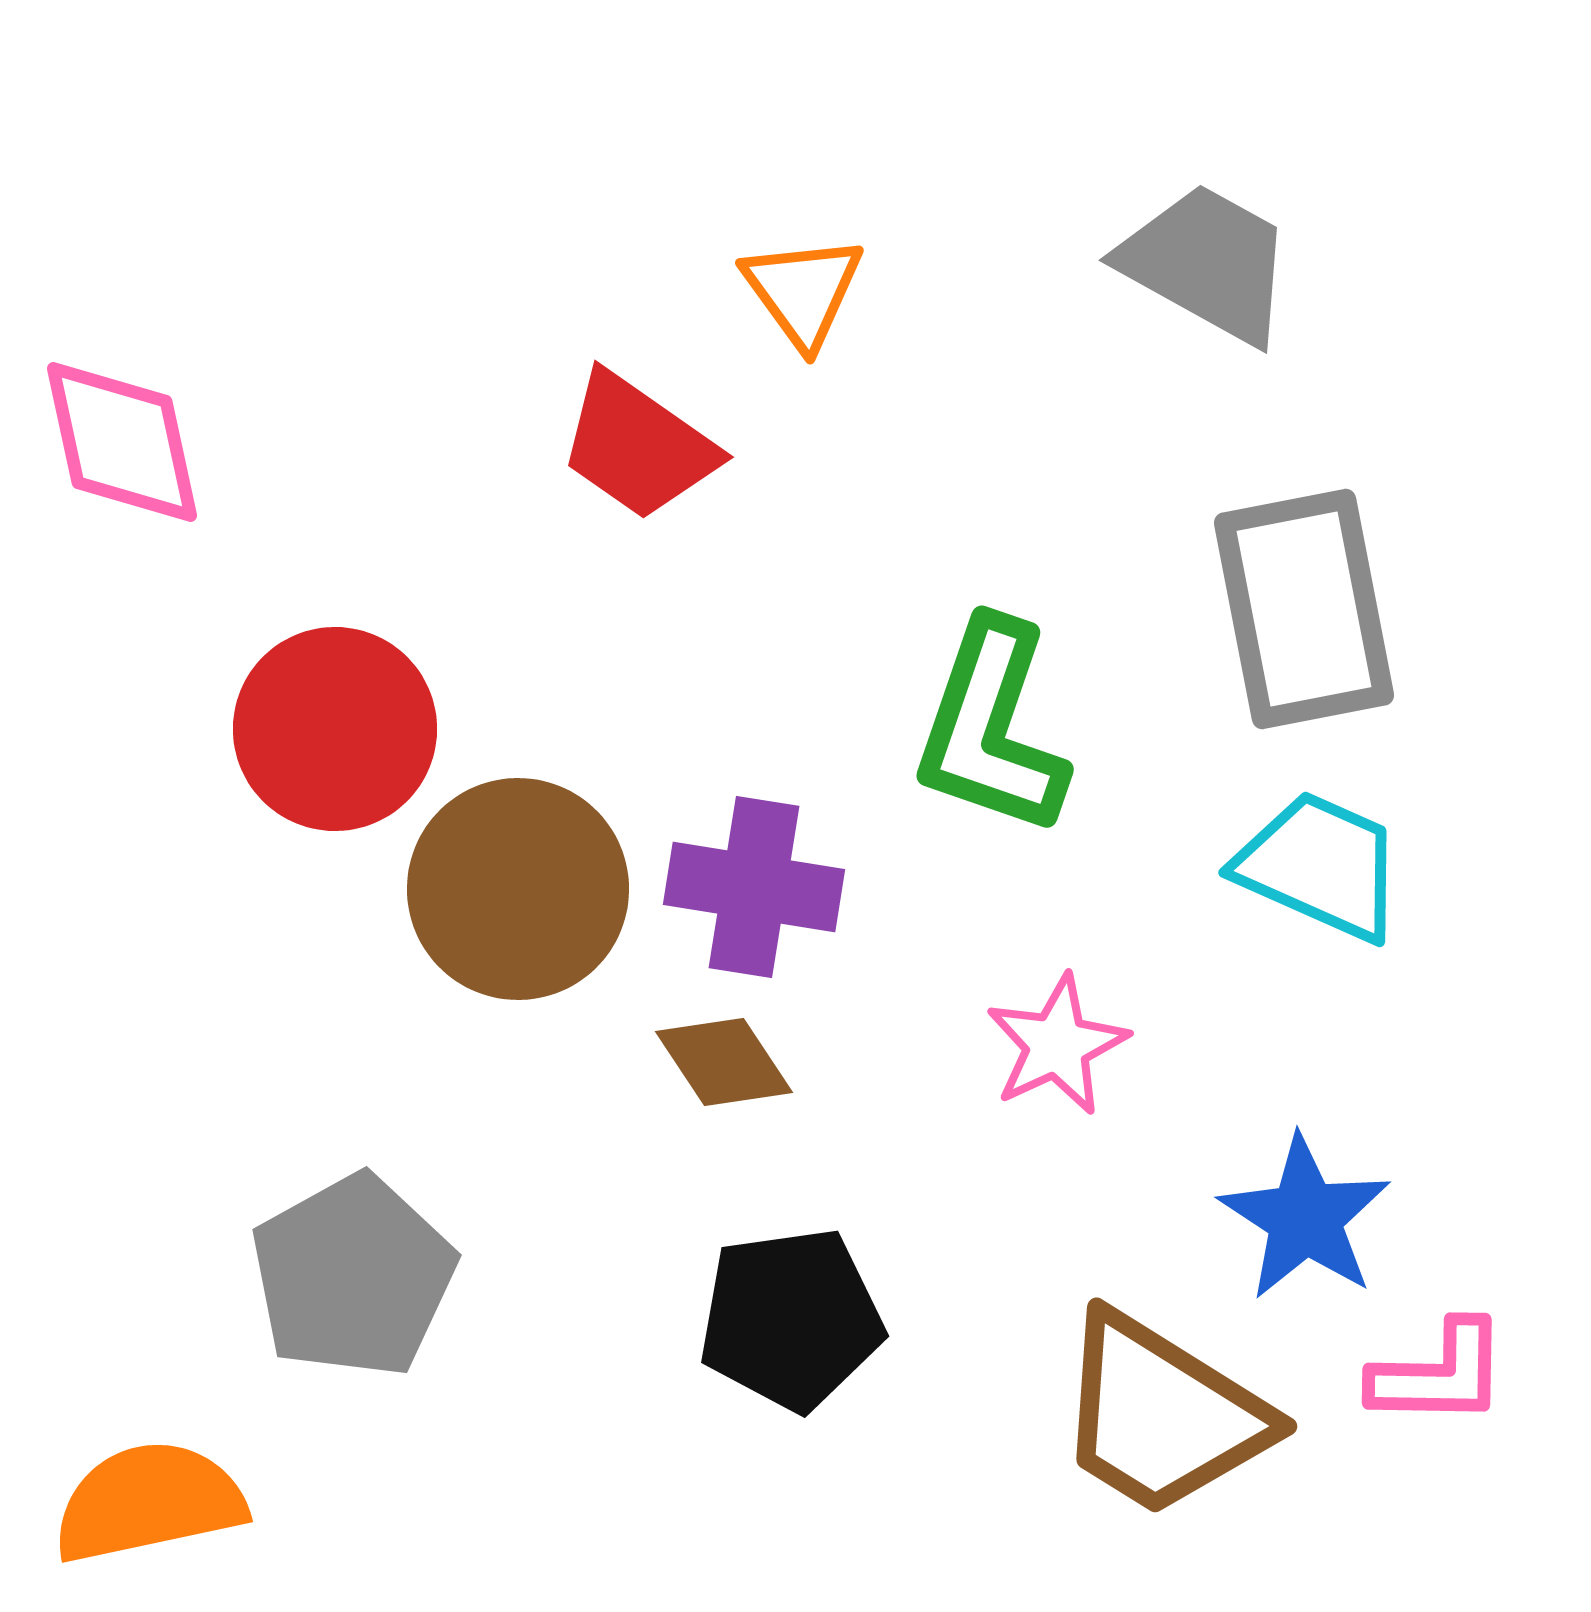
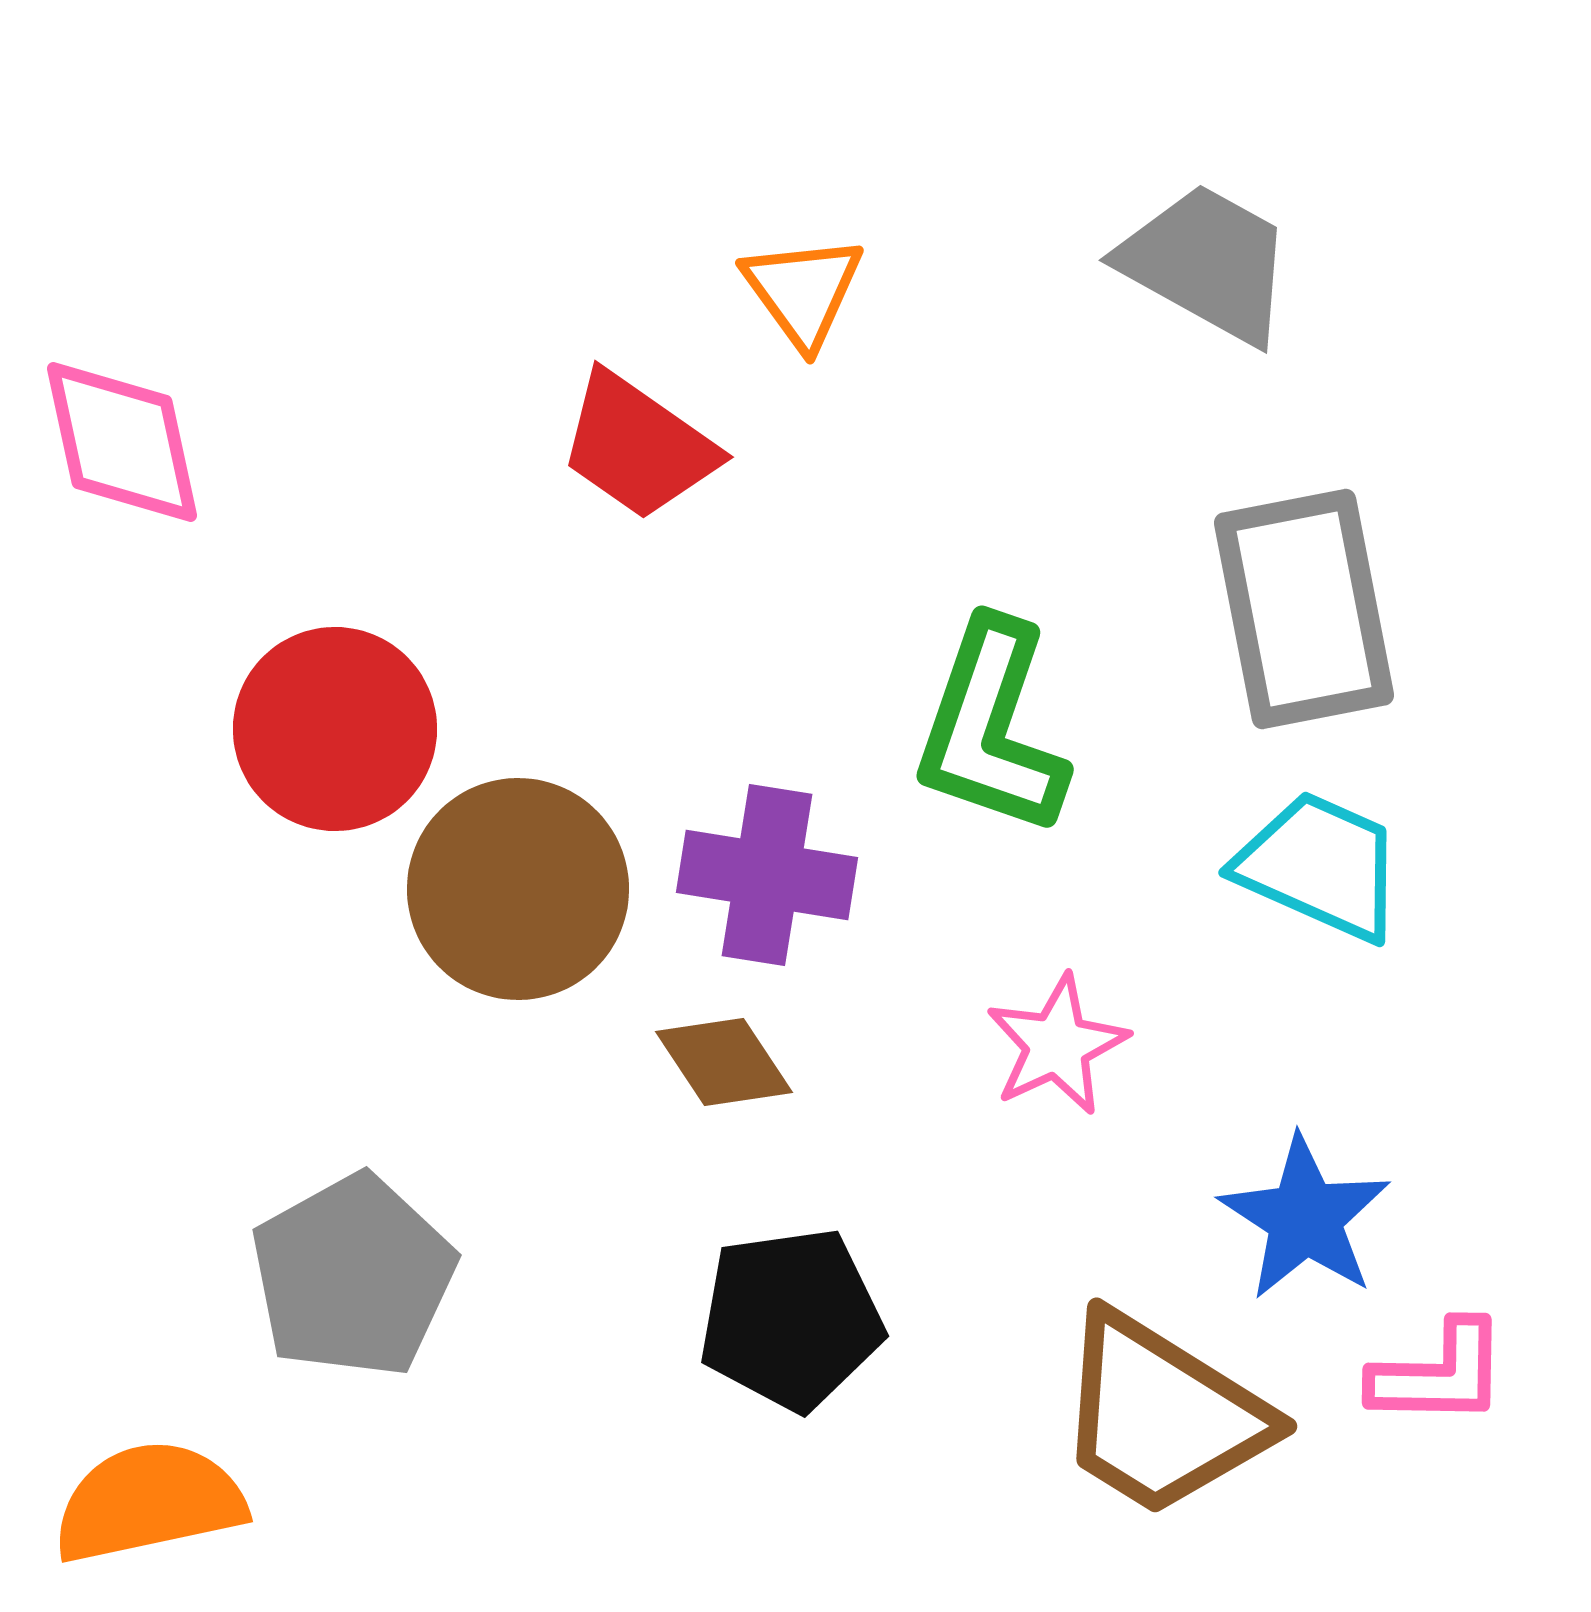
purple cross: moved 13 px right, 12 px up
